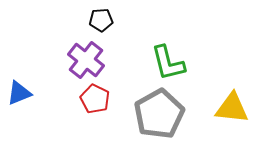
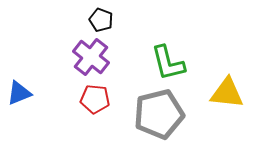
black pentagon: rotated 25 degrees clockwise
purple cross: moved 5 px right, 3 px up
red pentagon: rotated 20 degrees counterclockwise
yellow triangle: moved 5 px left, 15 px up
gray pentagon: rotated 15 degrees clockwise
